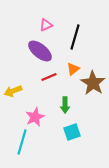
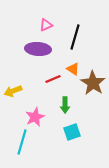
purple ellipse: moved 2 px left, 2 px up; rotated 35 degrees counterclockwise
orange triangle: rotated 48 degrees counterclockwise
red line: moved 4 px right, 2 px down
